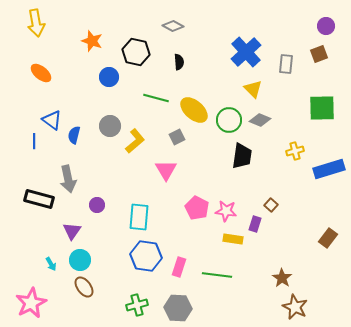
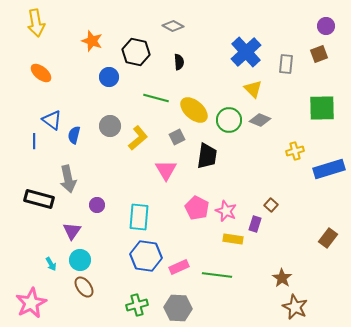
yellow L-shape at (135, 141): moved 3 px right, 3 px up
black trapezoid at (242, 156): moved 35 px left
pink star at (226, 211): rotated 15 degrees clockwise
pink rectangle at (179, 267): rotated 48 degrees clockwise
